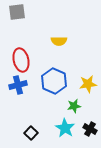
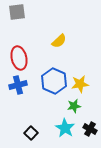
yellow semicircle: rotated 42 degrees counterclockwise
red ellipse: moved 2 px left, 2 px up
yellow star: moved 8 px left
